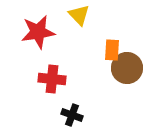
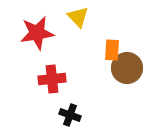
yellow triangle: moved 1 px left, 2 px down
red star: moved 1 px left, 1 px down
red cross: rotated 12 degrees counterclockwise
black cross: moved 2 px left
